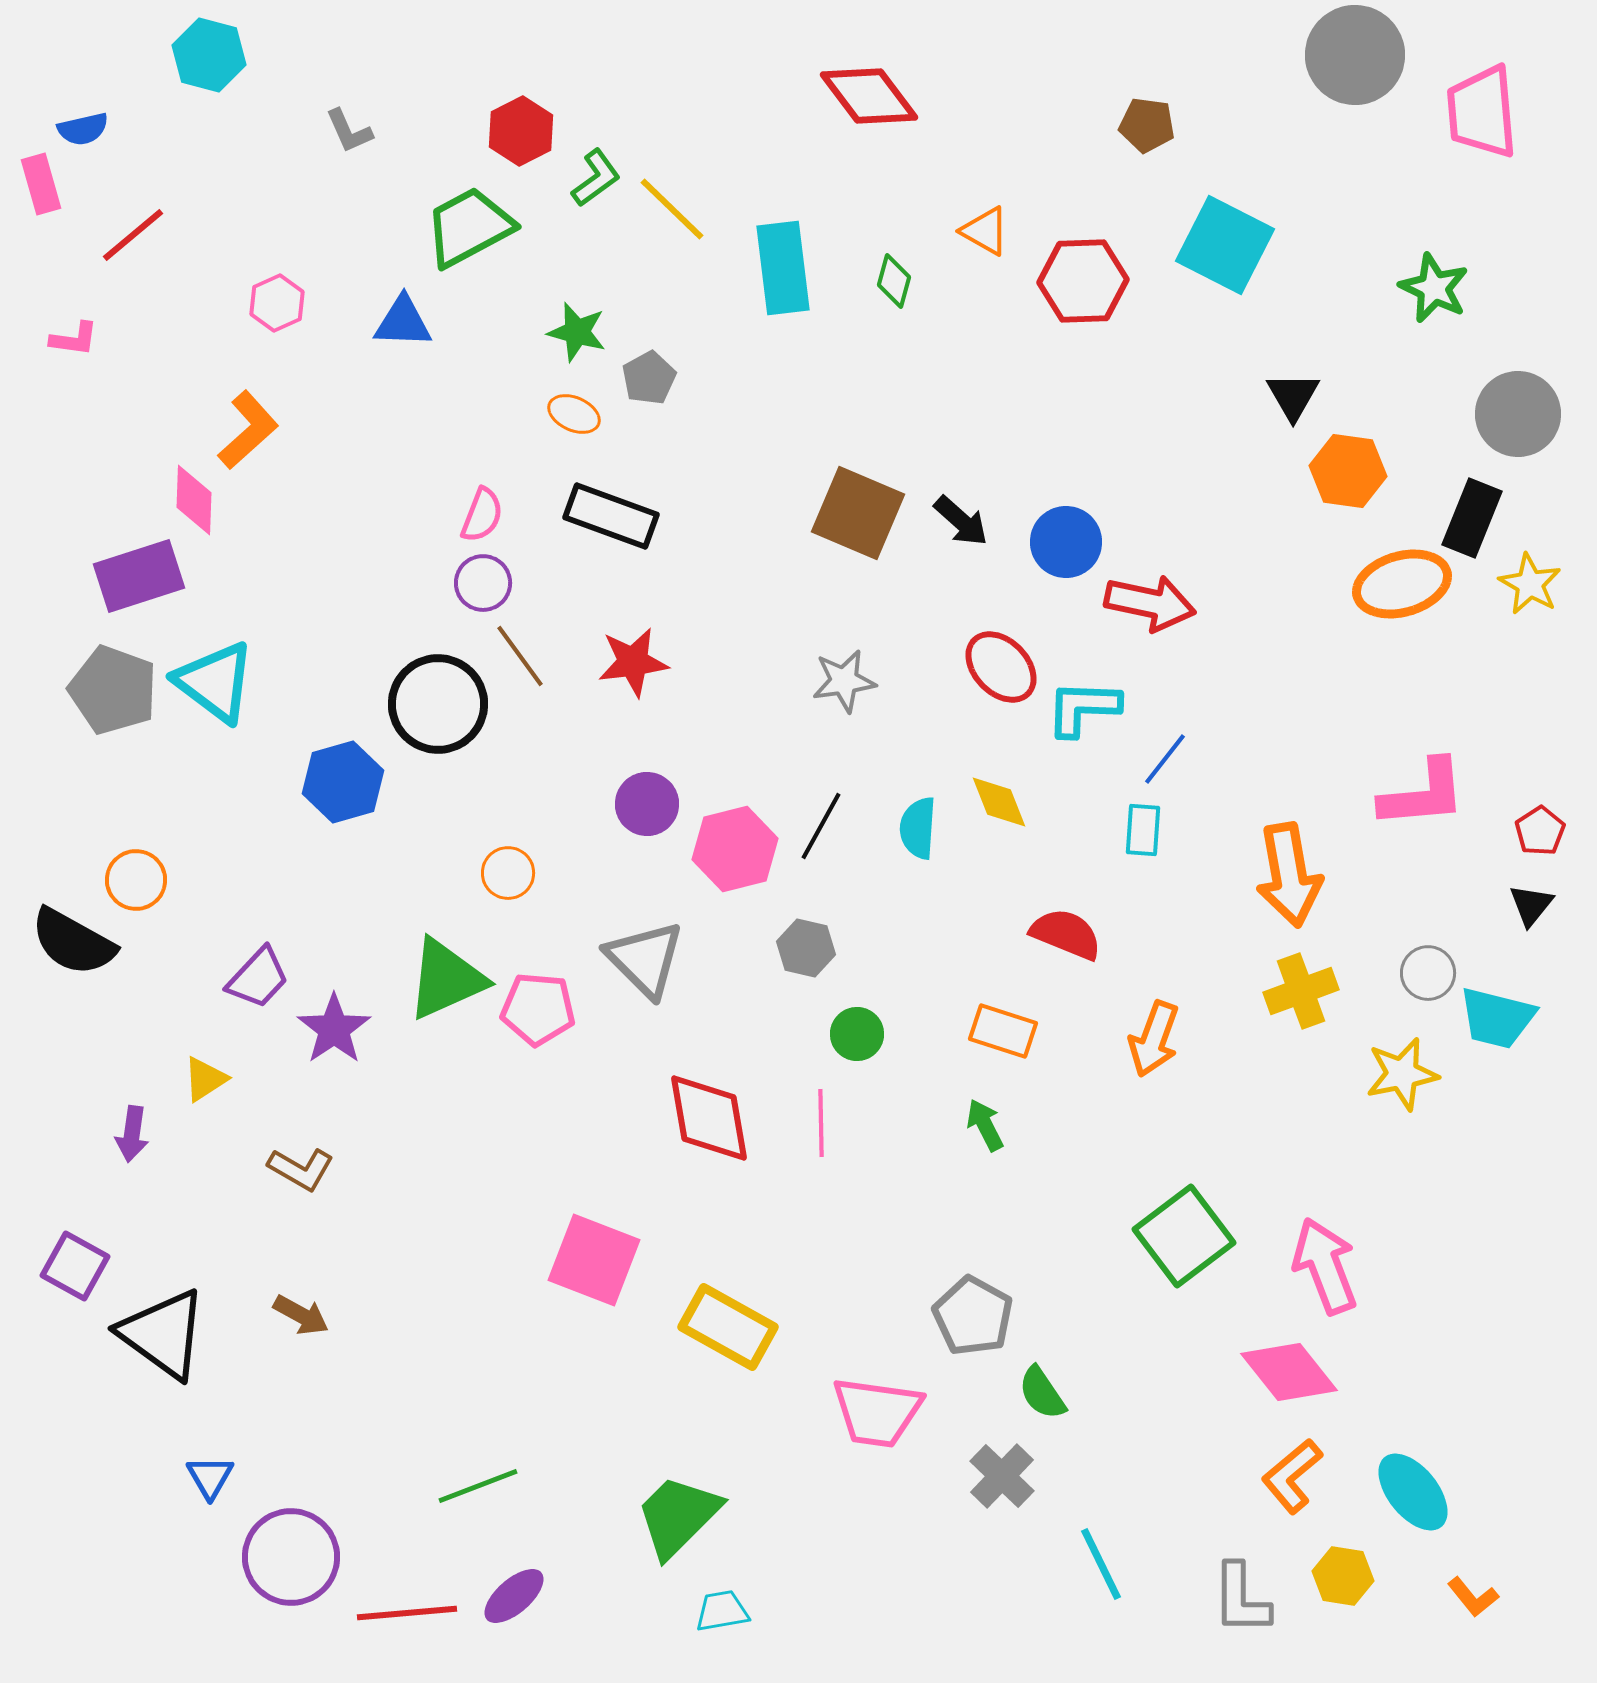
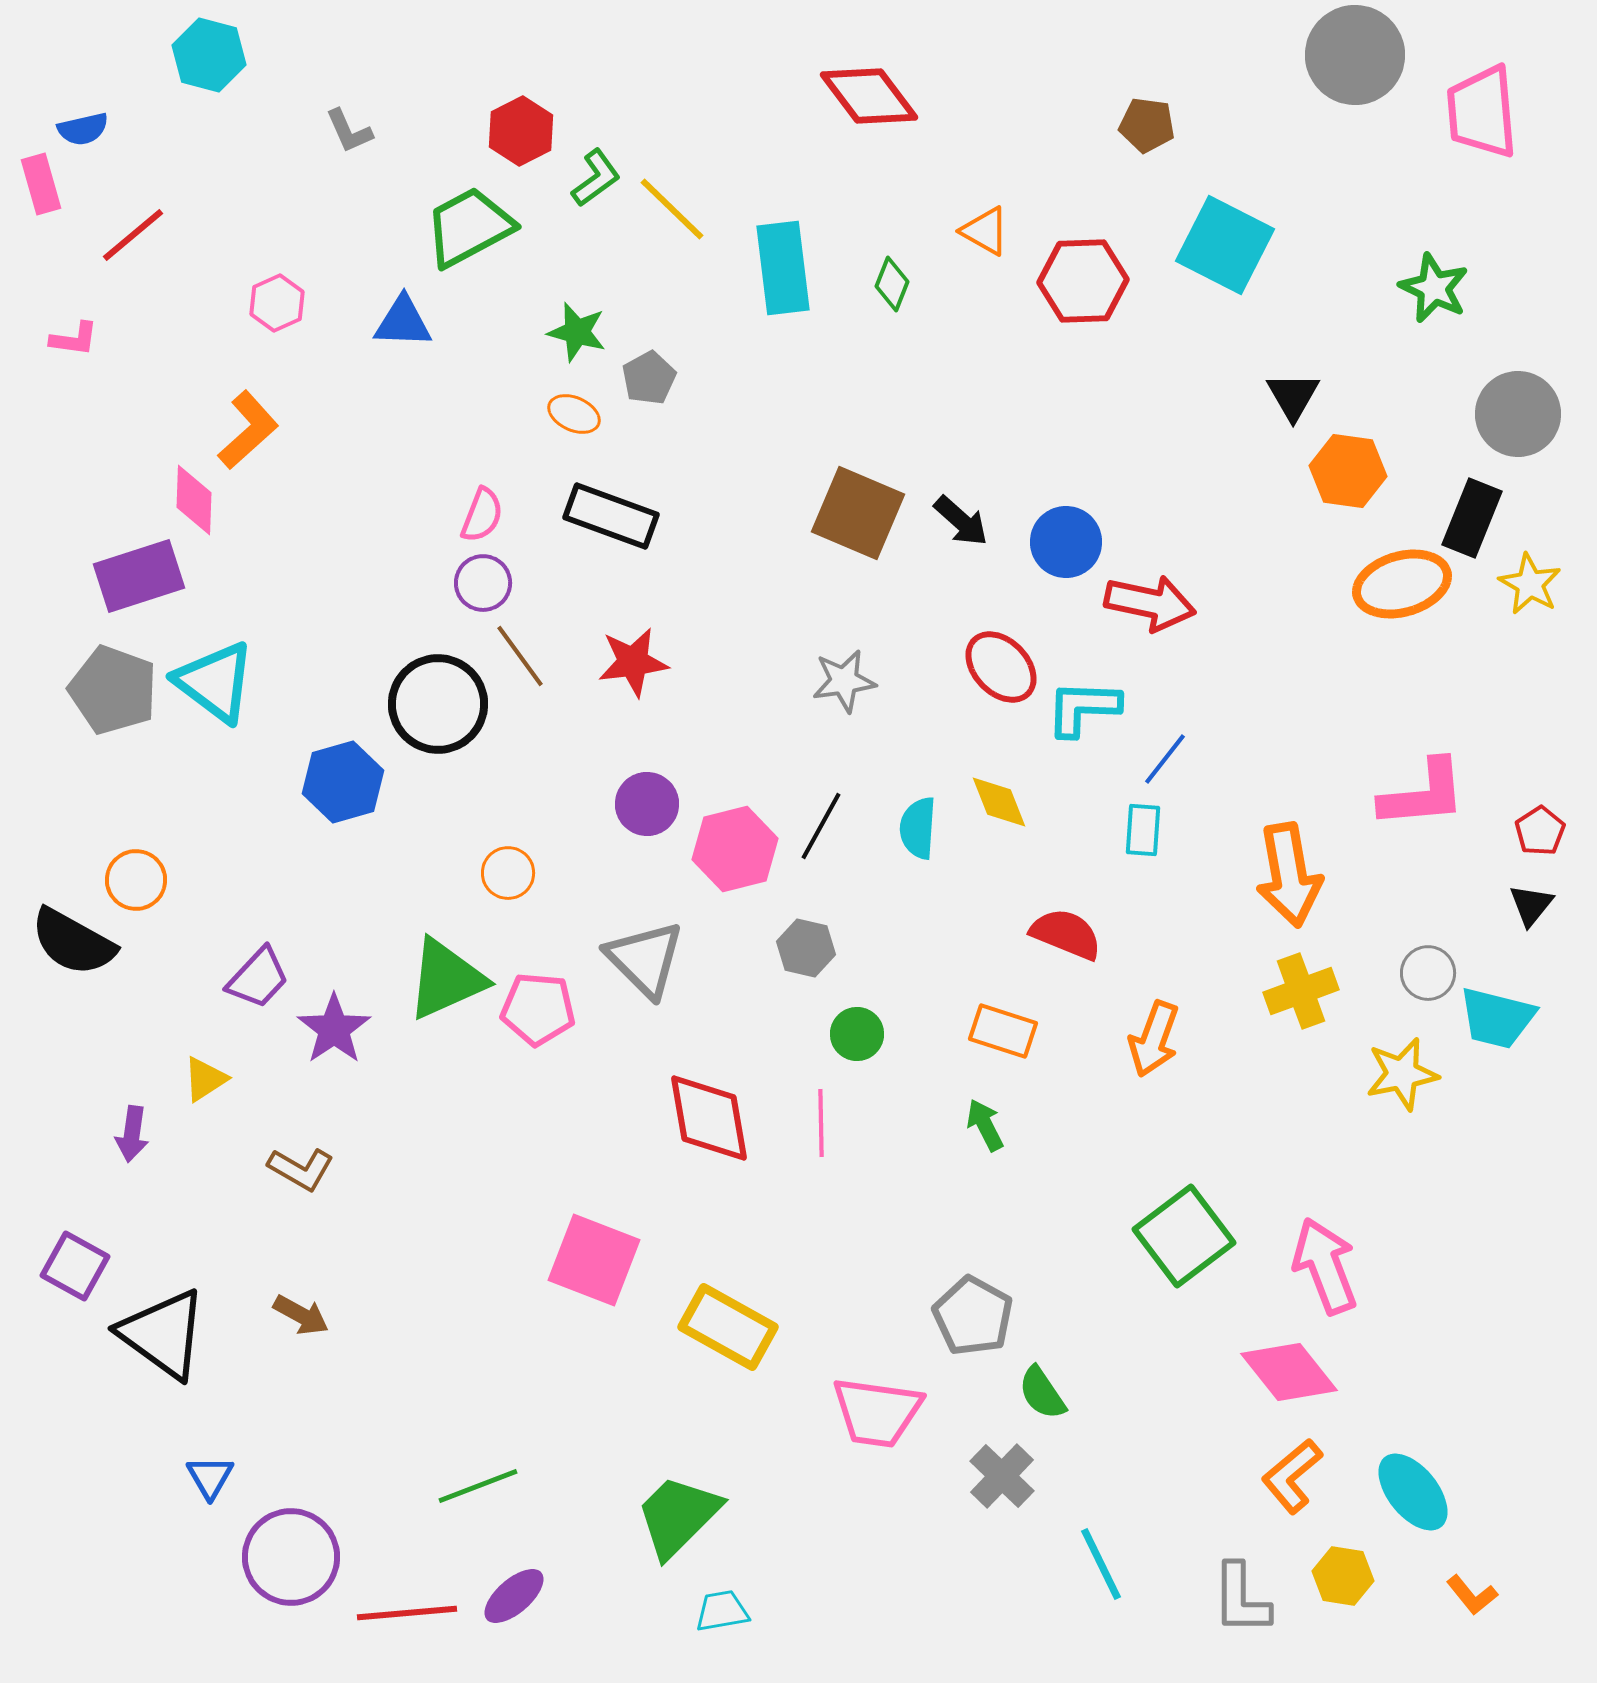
green diamond at (894, 281): moved 2 px left, 3 px down; rotated 6 degrees clockwise
orange L-shape at (1473, 1597): moved 1 px left, 2 px up
